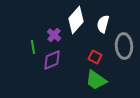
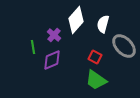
gray ellipse: rotated 40 degrees counterclockwise
